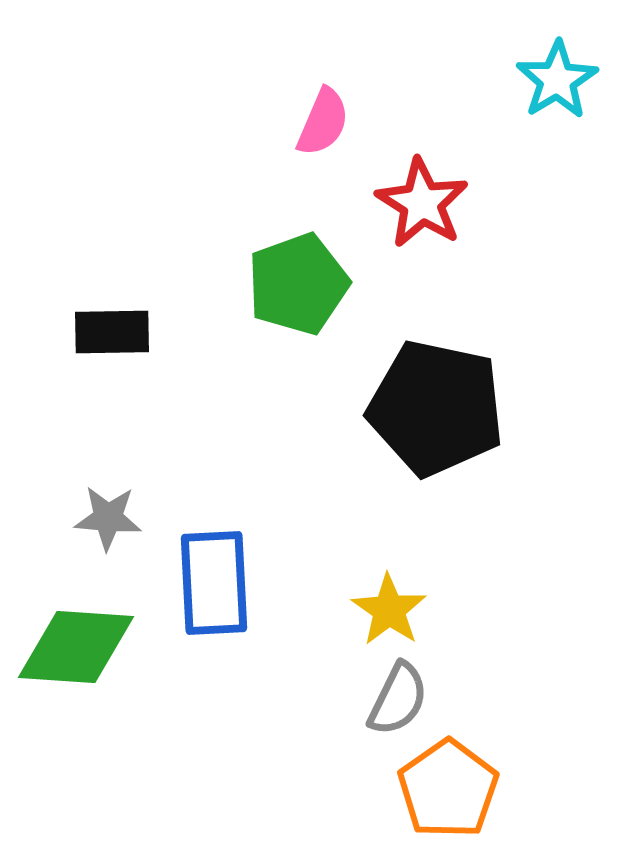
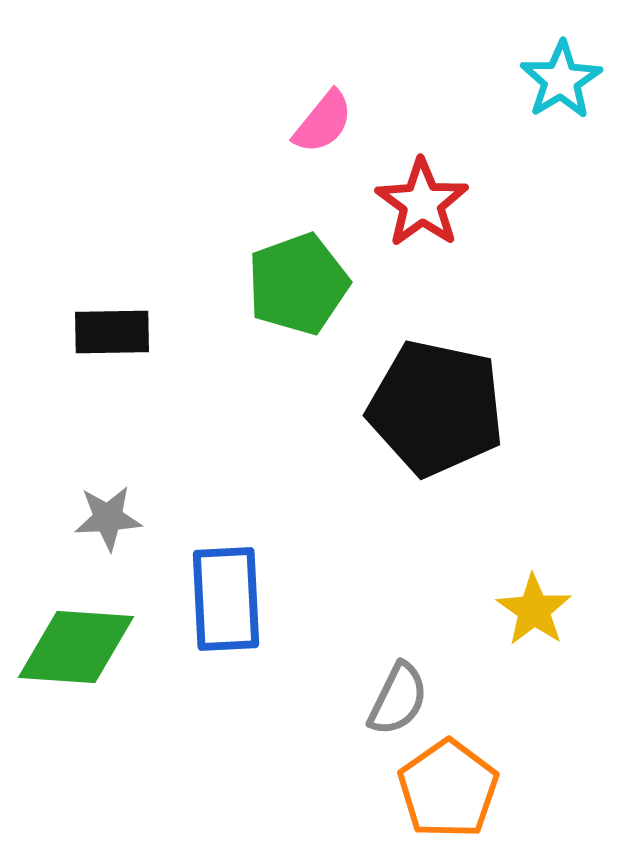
cyan star: moved 4 px right
pink semicircle: rotated 16 degrees clockwise
red star: rotated 4 degrees clockwise
gray star: rotated 8 degrees counterclockwise
blue rectangle: moved 12 px right, 16 px down
yellow star: moved 145 px right
